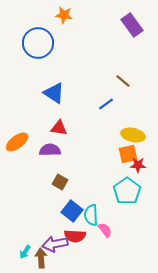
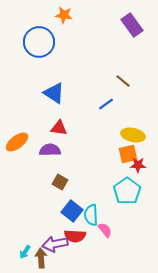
blue circle: moved 1 px right, 1 px up
